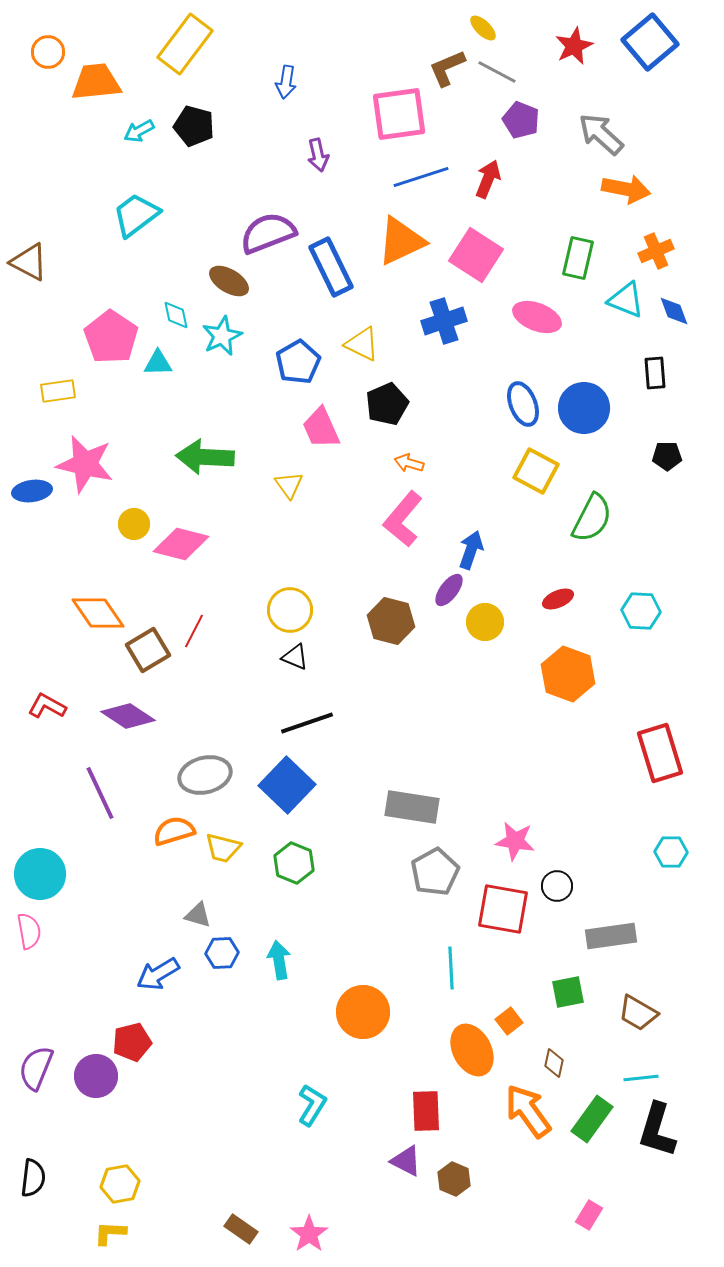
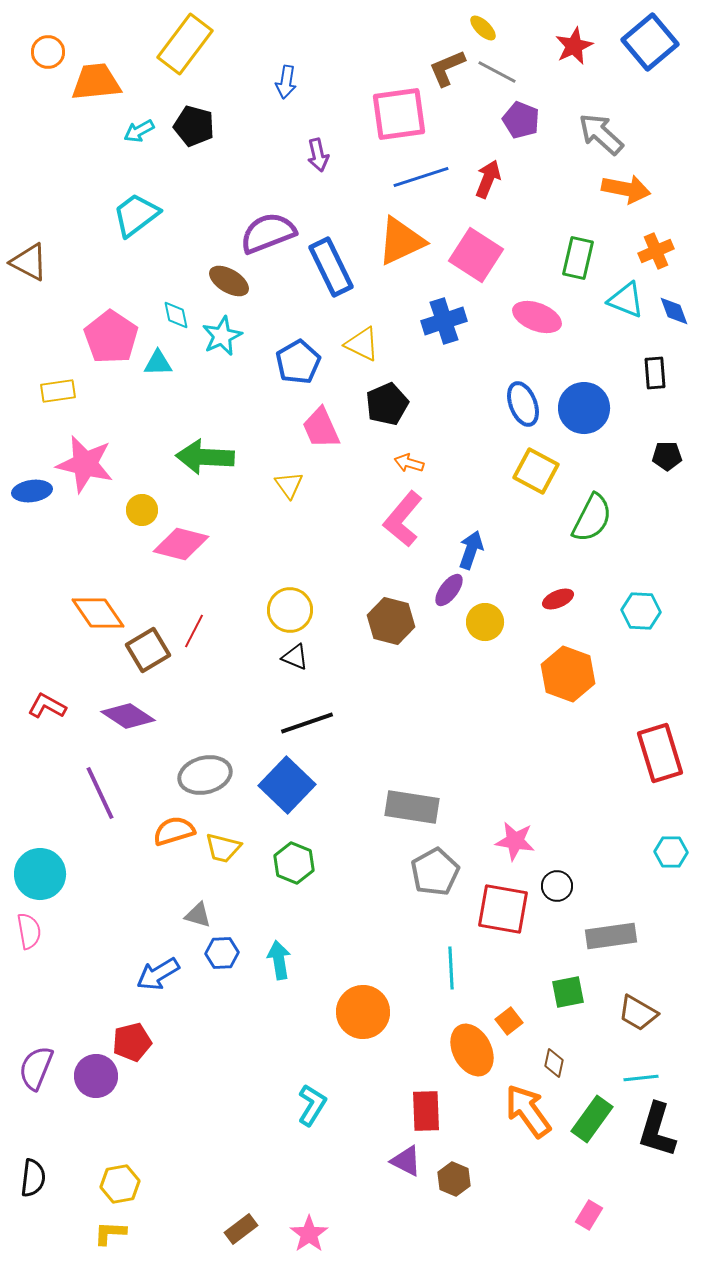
yellow circle at (134, 524): moved 8 px right, 14 px up
brown rectangle at (241, 1229): rotated 72 degrees counterclockwise
